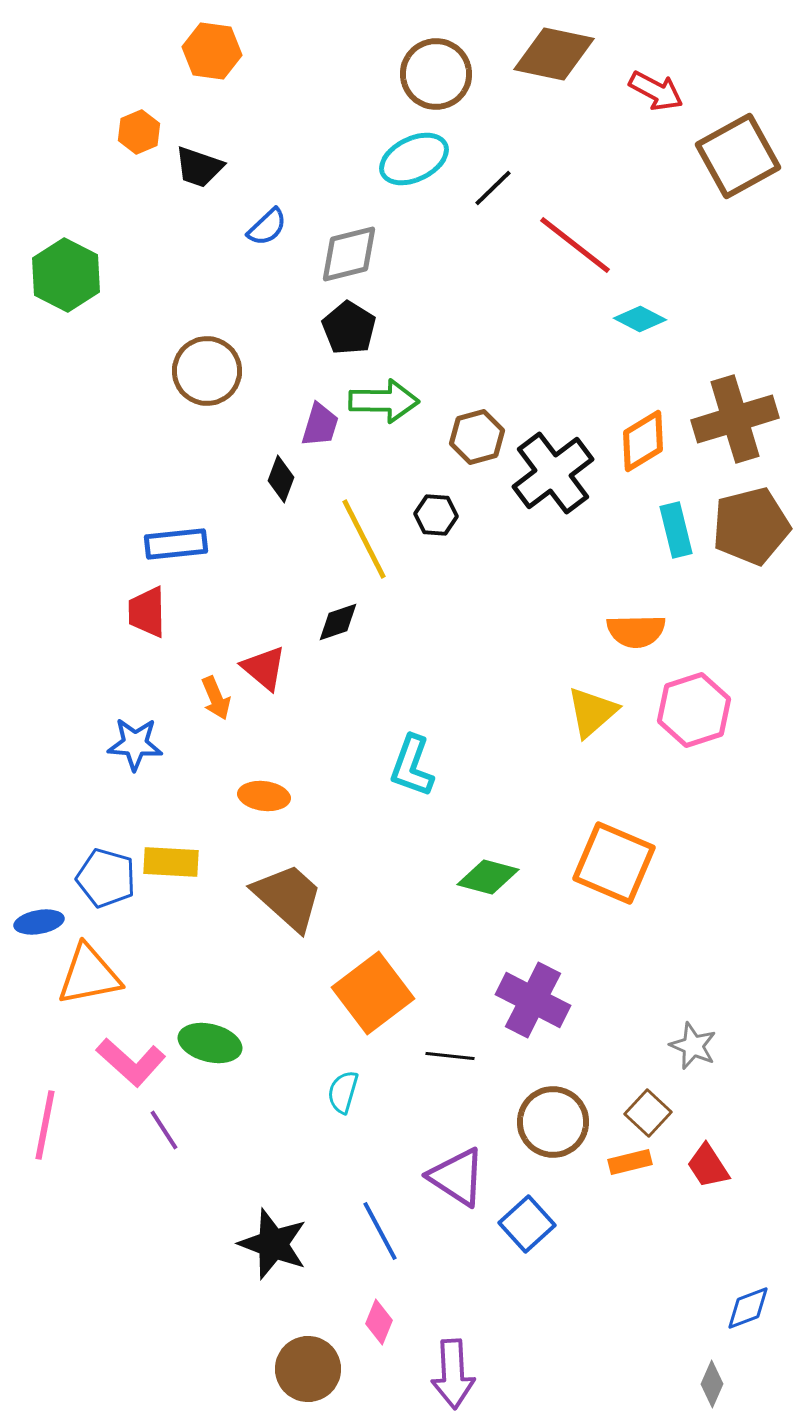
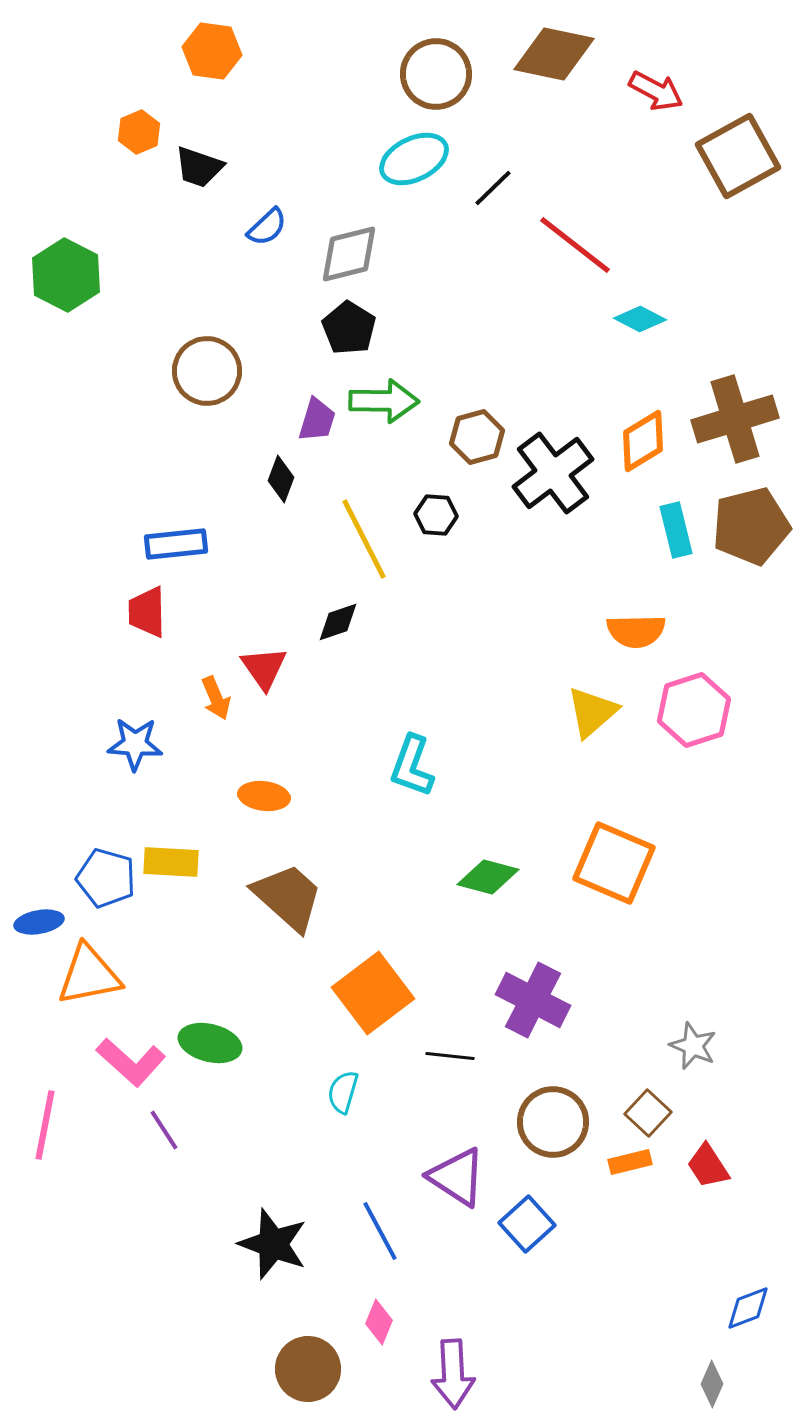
purple trapezoid at (320, 425): moved 3 px left, 5 px up
red triangle at (264, 668): rotated 15 degrees clockwise
